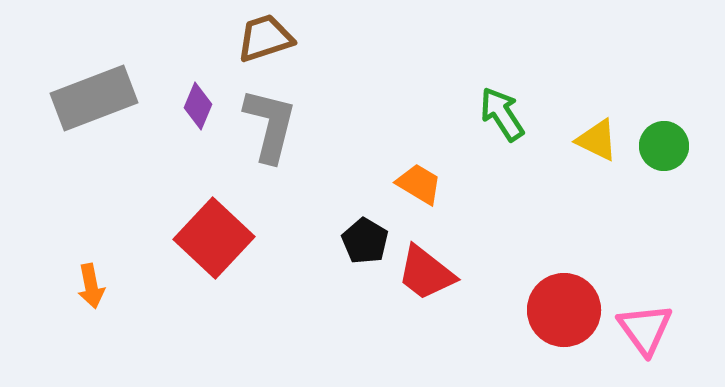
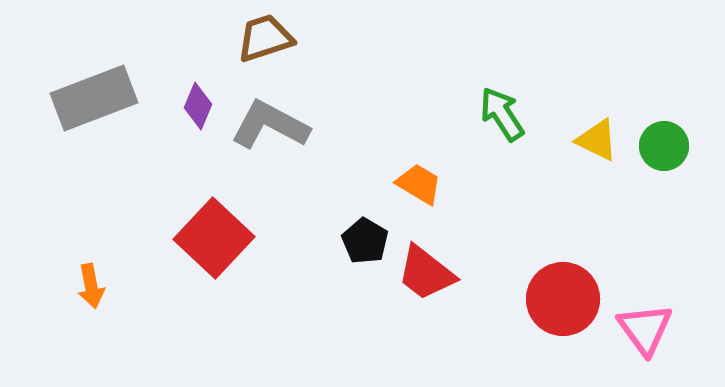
gray L-shape: rotated 76 degrees counterclockwise
red circle: moved 1 px left, 11 px up
